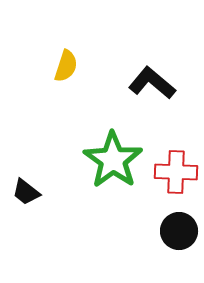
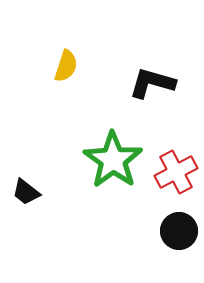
black L-shape: rotated 24 degrees counterclockwise
red cross: rotated 30 degrees counterclockwise
